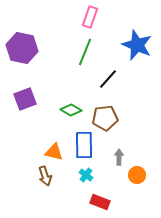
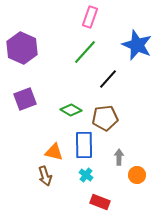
purple hexagon: rotated 12 degrees clockwise
green line: rotated 20 degrees clockwise
